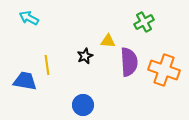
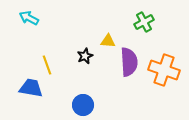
yellow line: rotated 12 degrees counterclockwise
blue trapezoid: moved 6 px right, 7 px down
